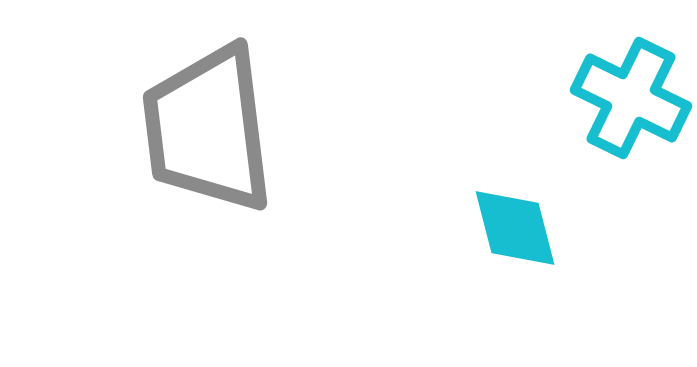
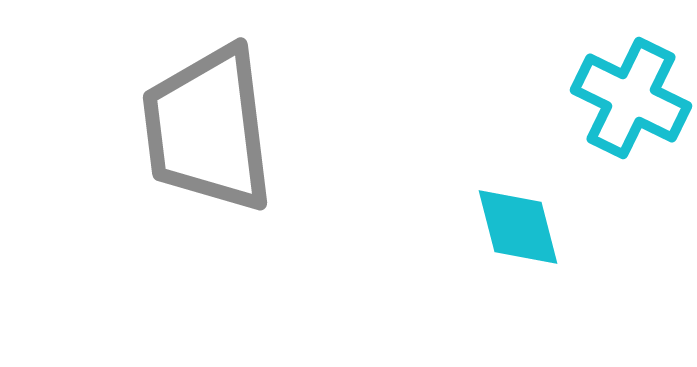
cyan diamond: moved 3 px right, 1 px up
